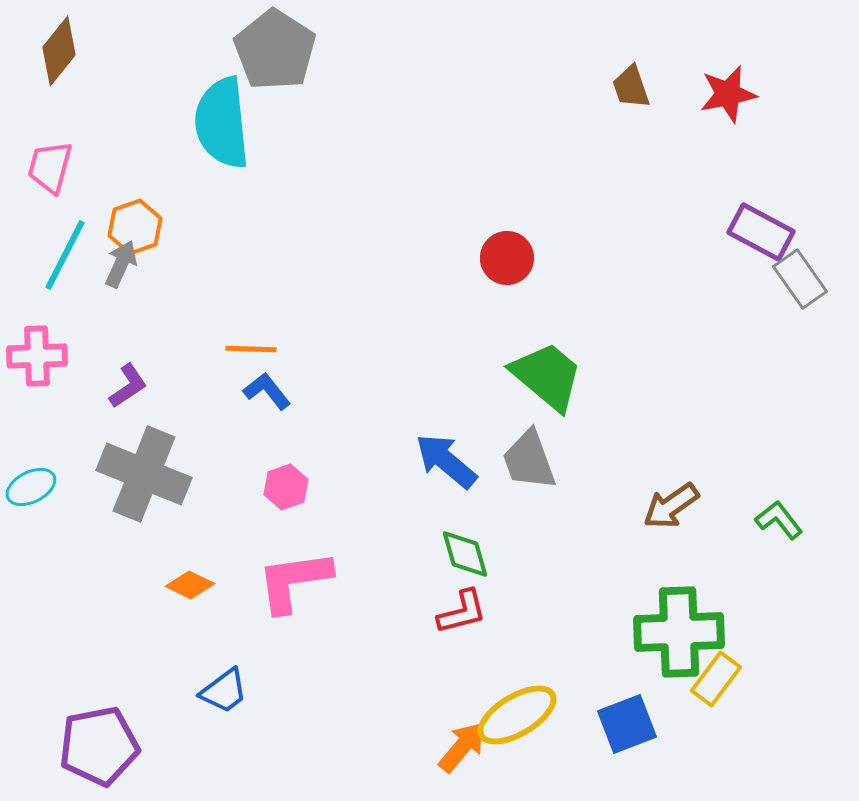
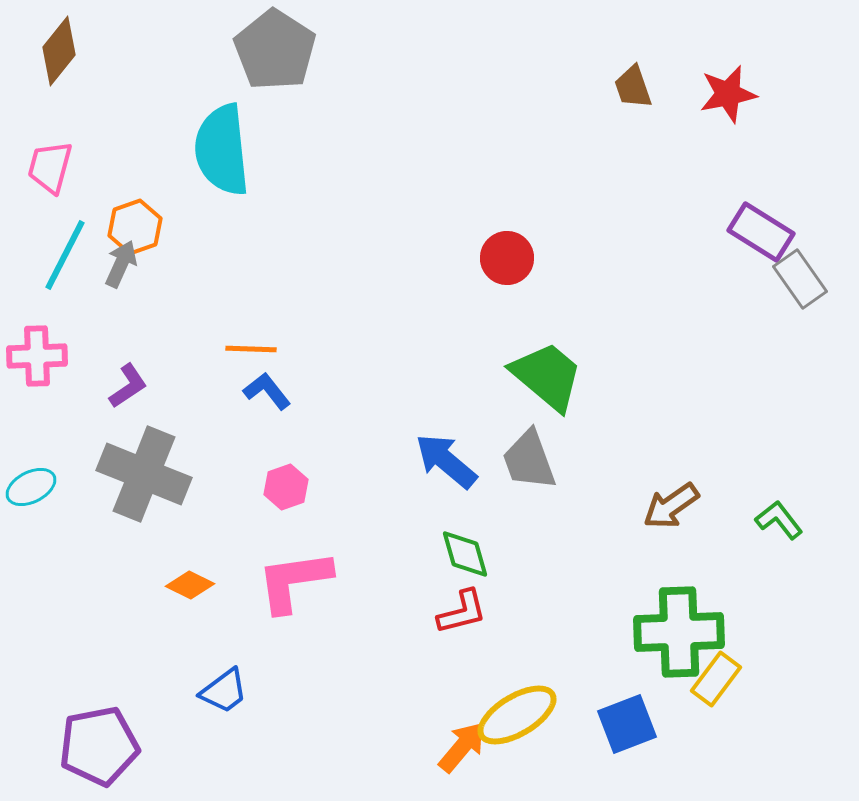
brown trapezoid: moved 2 px right
cyan semicircle: moved 27 px down
purple rectangle: rotated 4 degrees clockwise
